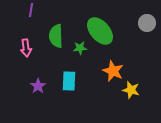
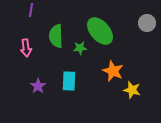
yellow star: moved 1 px right
